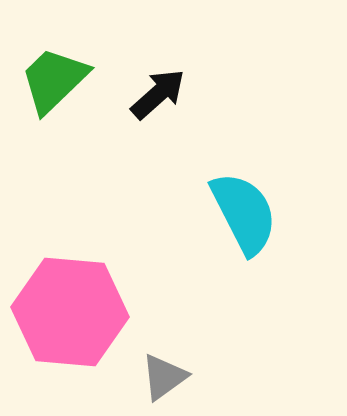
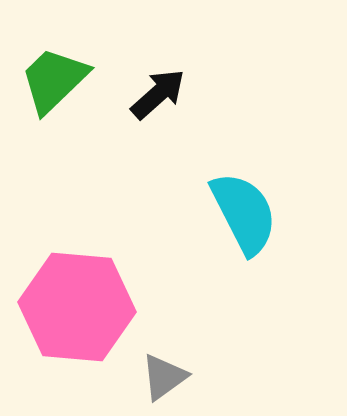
pink hexagon: moved 7 px right, 5 px up
